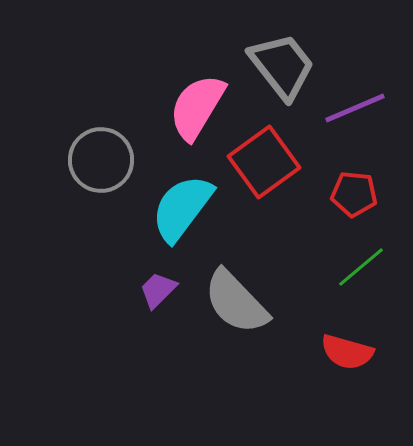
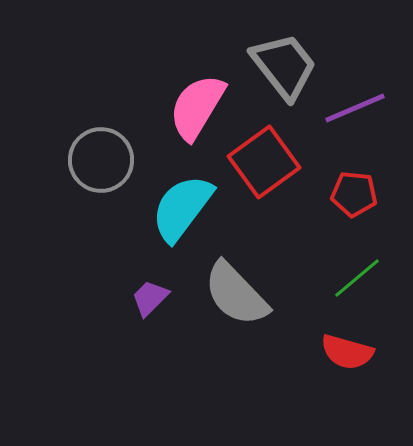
gray trapezoid: moved 2 px right
green line: moved 4 px left, 11 px down
purple trapezoid: moved 8 px left, 8 px down
gray semicircle: moved 8 px up
